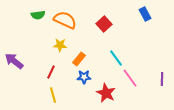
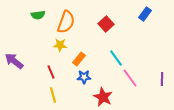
blue rectangle: rotated 64 degrees clockwise
orange semicircle: moved 1 px right, 2 px down; rotated 85 degrees clockwise
red square: moved 2 px right
red line: rotated 48 degrees counterclockwise
red star: moved 3 px left, 4 px down
